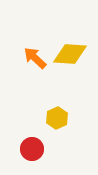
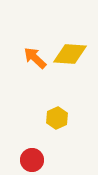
red circle: moved 11 px down
